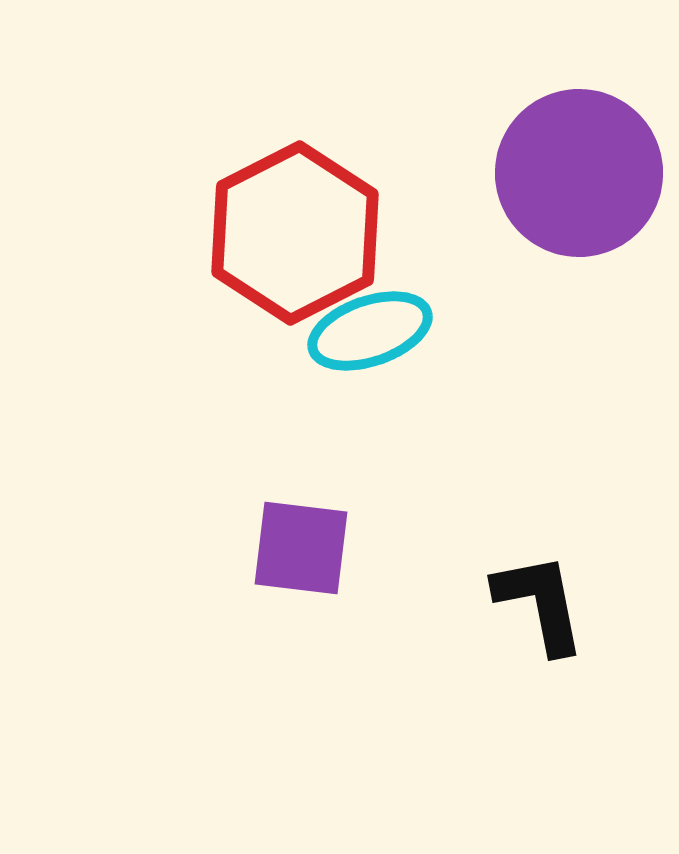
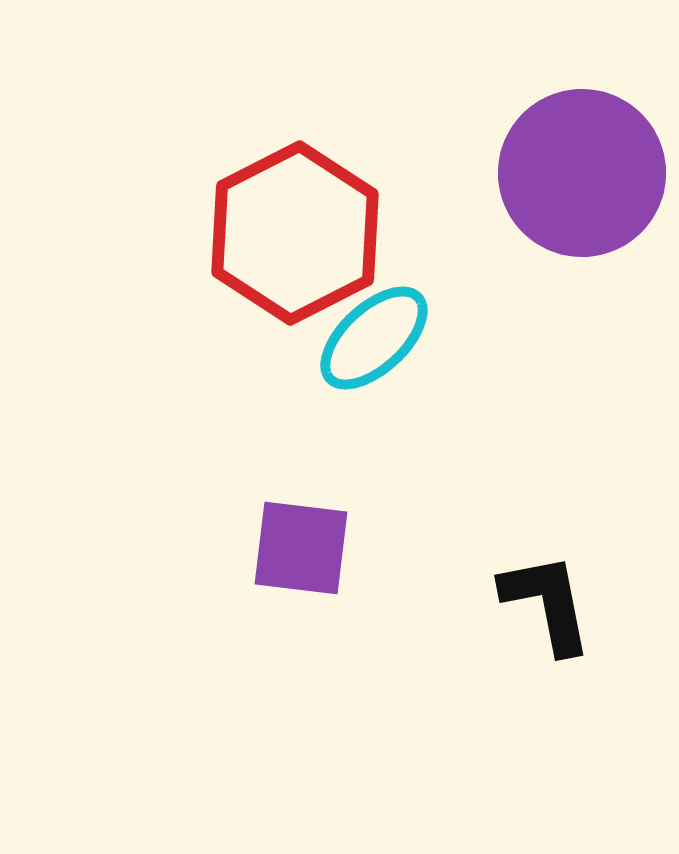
purple circle: moved 3 px right
cyan ellipse: moved 4 px right, 7 px down; rotated 24 degrees counterclockwise
black L-shape: moved 7 px right
